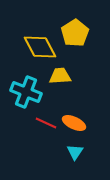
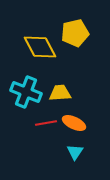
yellow pentagon: rotated 20 degrees clockwise
yellow trapezoid: moved 17 px down
red line: rotated 35 degrees counterclockwise
